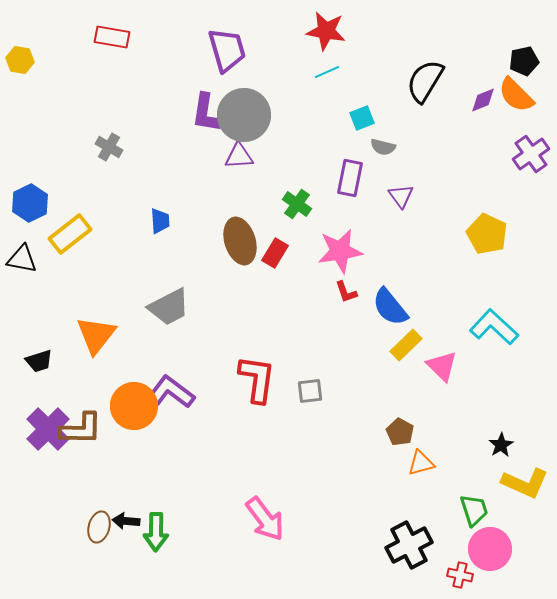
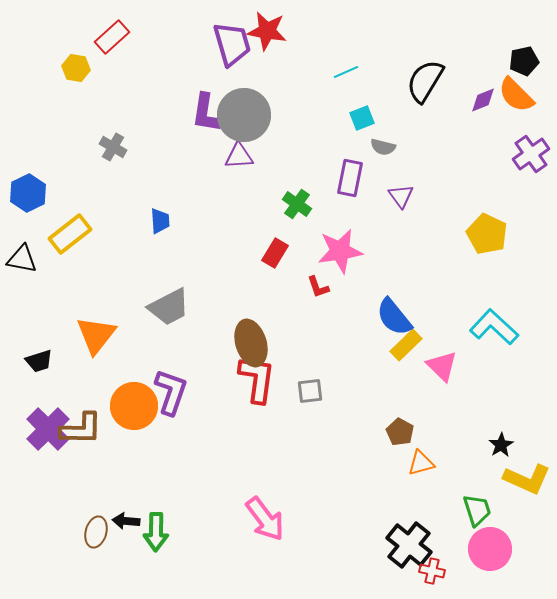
red star at (326, 31): moved 59 px left
red rectangle at (112, 37): rotated 52 degrees counterclockwise
purple trapezoid at (227, 50): moved 5 px right, 6 px up
yellow hexagon at (20, 60): moved 56 px right, 8 px down
cyan line at (327, 72): moved 19 px right
gray cross at (109, 147): moved 4 px right
blue hexagon at (30, 203): moved 2 px left, 10 px up
brown ellipse at (240, 241): moved 11 px right, 102 px down
red L-shape at (346, 292): moved 28 px left, 5 px up
blue semicircle at (390, 307): moved 4 px right, 10 px down
purple L-shape at (171, 392): rotated 72 degrees clockwise
yellow L-shape at (525, 483): moved 2 px right, 4 px up
green trapezoid at (474, 510): moved 3 px right
brown ellipse at (99, 527): moved 3 px left, 5 px down
black cross at (409, 545): rotated 24 degrees counterclockwise
red cross at (460, 575): moved 28 px left, 4 px up
